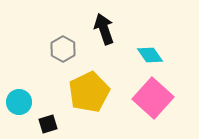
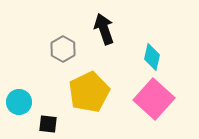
cyan diamond: moved 2 px right, 2 px down; rotated 48 degrees clockwise
pink square: moved 1 px right, 1 px down
black square: rotated 24 degrees clockwise
